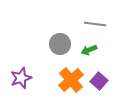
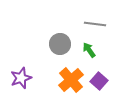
green arrow: rotated 77 degrees clockwise
